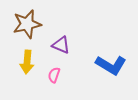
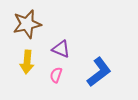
purple triangle: moved 4 px down
blue L-shape: moved 12 px left, 7 px down; rotated 68 degrees counterclockwise
pink semicircle: moved 2 px right
